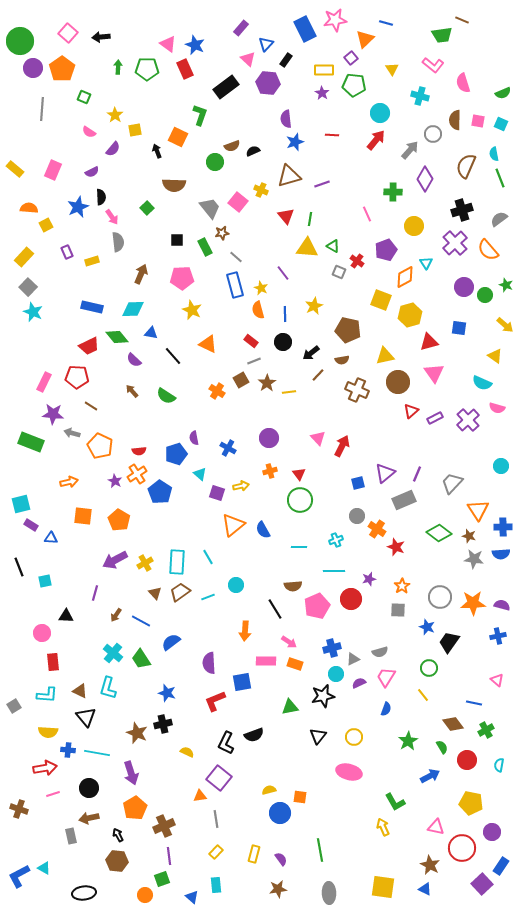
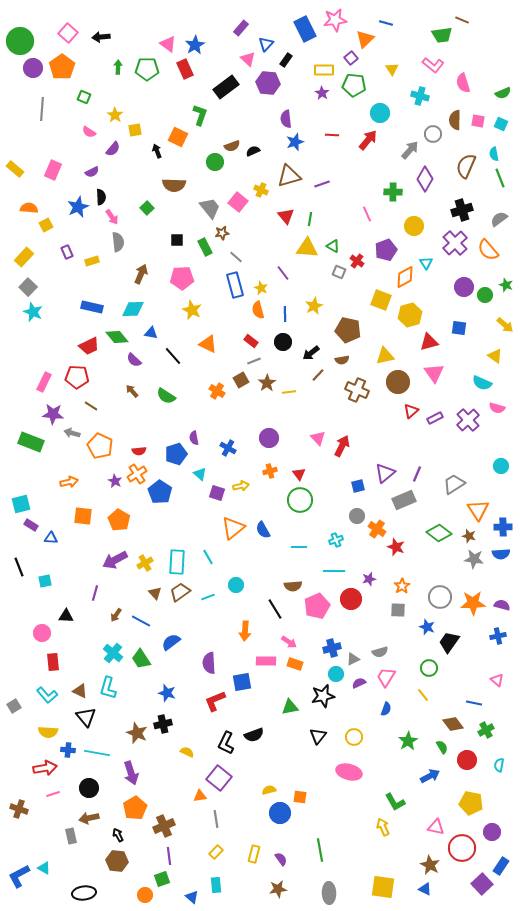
blue star at (195, 45): rotated 18 degrees clockwise
orange pentagon at (62, 69): moved 2 px up
red arrow at (376, 140): moved 8 px left
blue square at (358, 483): moved 3 px down
gray trapezoid at (452, 483): moved 2 px right, 1 px down; rotated 15 degrees clockwise
orange triangle at (233, 525): moved 3 px down
cyan L-shape at (47, 695): rotated 45 degrees clockwise
